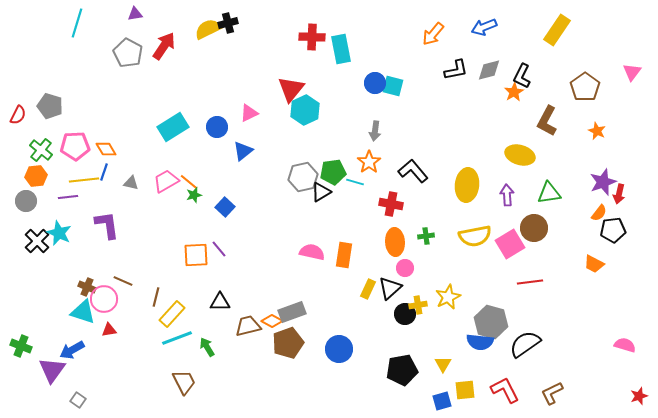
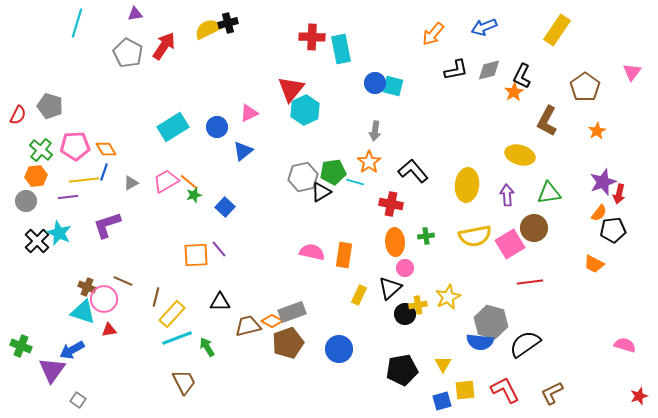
orange star at (597, 131): rotated 18 degrees clockwise
gray triangle at (131, 183): rotated 42 degrees counterclockwise
purple L-shape at (107, 225): rotated 100 degrees counterclockwise
yellow rectangle at (368, 289): moved 9 px left, 6 px down
